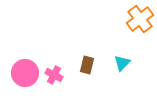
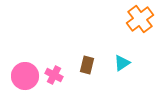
cyan triangle: rotated 12 degrees clockwise
pink circle: moved 3 px down
